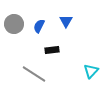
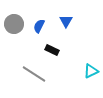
black rectangle: rotated 32 degrees clockwise
cyan triangle: rotated 21 degrees clockwise
